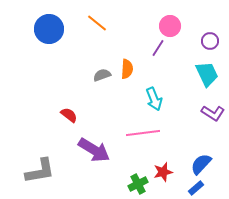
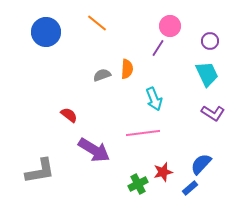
blue circle: moved 3 px left, 3 px down
blue rectangle: moved 6 px left
